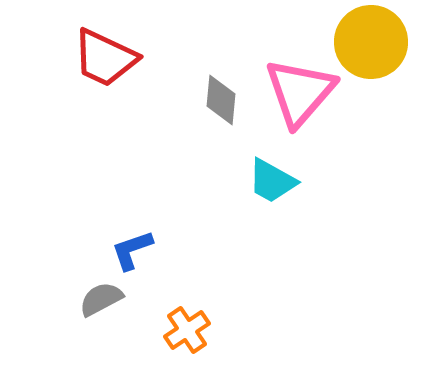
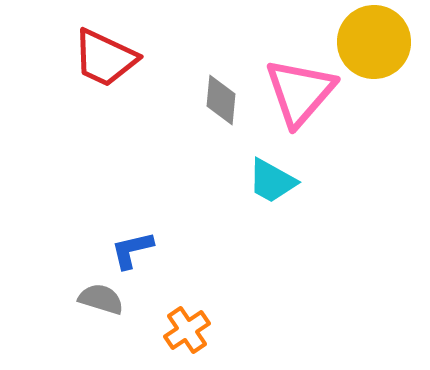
yellow circle: moved 3 px right
blue L-shape: rotated 6 degrees clockwise
gray semicircle: rotated 45 degrees clockwise
